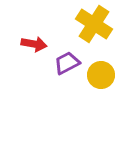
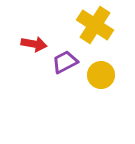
yellow cross: moved 1 px right, 1 px down
purple trapezoid: moved 2 px left, 1 px up
